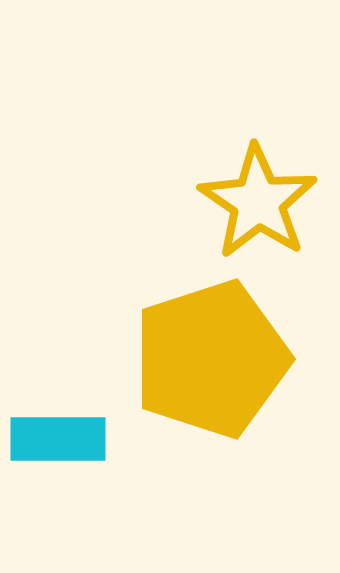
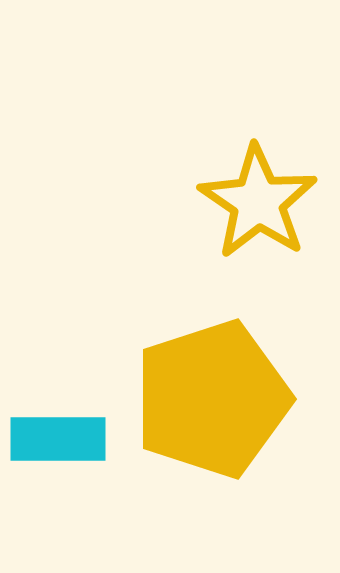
yellow pentagon: moved 1 px right, 40 px down
